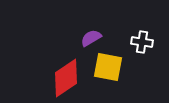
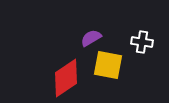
yellow square: moved 2 px up
